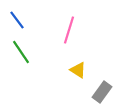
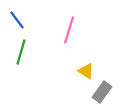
green line: rotated 50 degrees clockwise
yellow triangle: moved 8 px right, 1 px down
